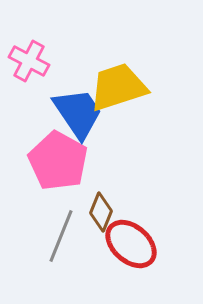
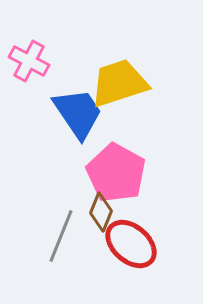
yellow trapezoid: moved 1 px right, 4 px up
pink pentagon: moved 58 px right, 12 px down
